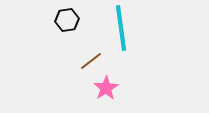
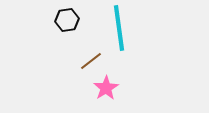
cyan line: moved 2 px left
